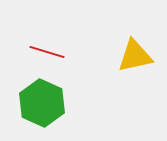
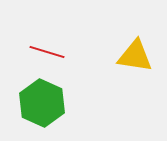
yellow triangle: rotated 21 degrees clockwise
